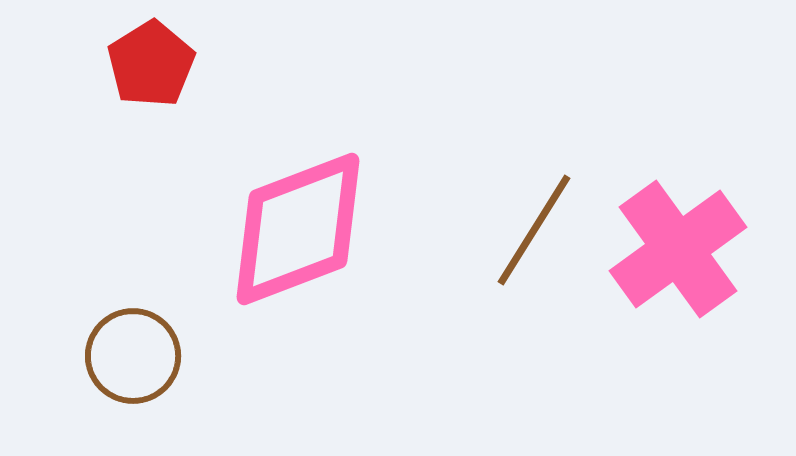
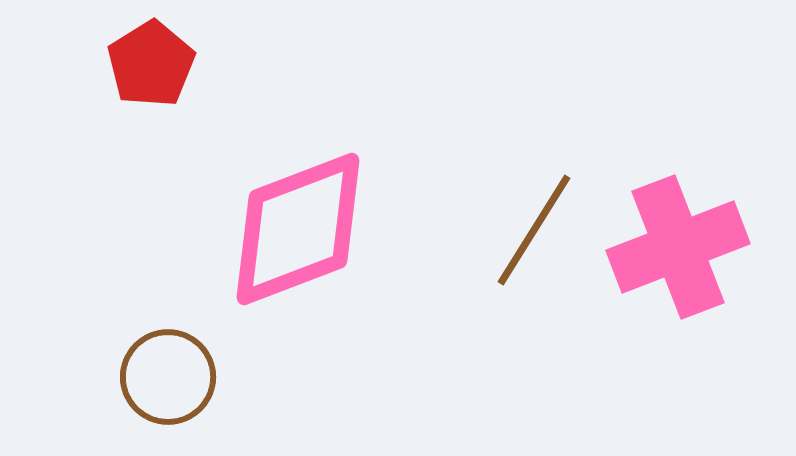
pink cross: moved 2 px up; rotated 15 degrees clockwise
brown circle: moved 35 px right, 21 px down
